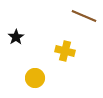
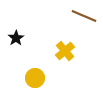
black star: moved 1 px down
yellow cross: rotated 36 degrees clockwise
